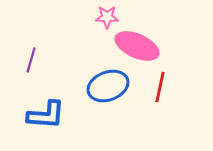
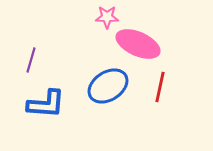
pink ellipse: moved 1 px right, 2 px up
blue ellipse: rotated 12 degrees counterclockwise
blue L-shape: moved 11 px up
